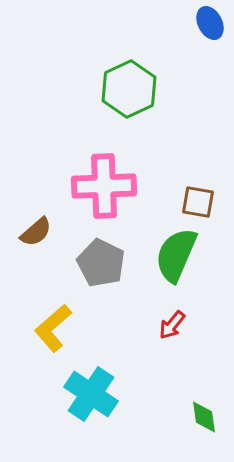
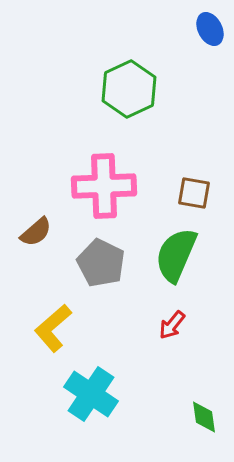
blue ellipse: moved 6 px down
brown square: moved 4 px left, 9 px up
